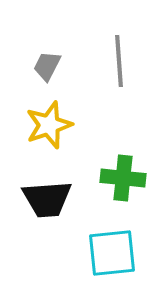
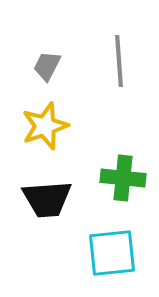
yellow star: moved 4 px left, 1 px down
